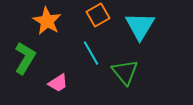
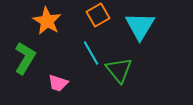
green triangle: moved 6 px left, 2 px up
pink trapezoid: rotated 50 degrees clockwise
